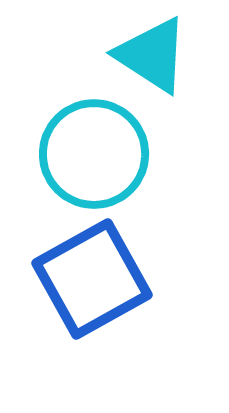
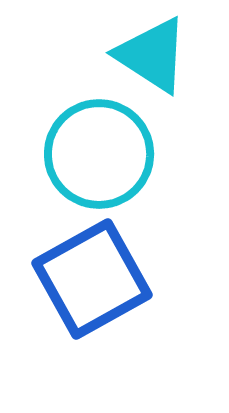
cyan circle: moved 5 px right
